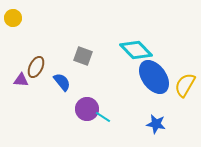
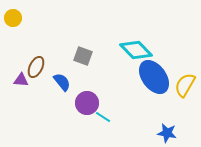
purple circle: moved 6 px up
blue star: moved 11 px right, 9 px down
